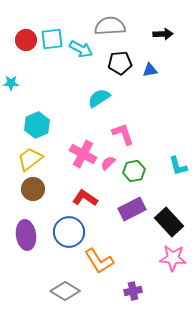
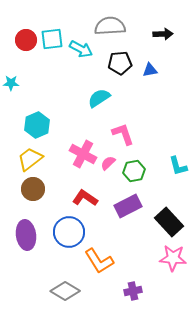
purple rectangle: moved 4 px left, 3 px up
